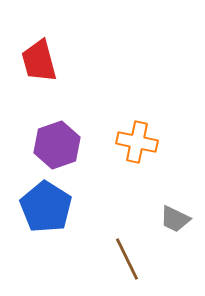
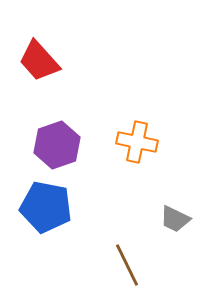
red trapezoid: rotated 27 degrees counterclockwise
blue pentagon: rotated 21 degrees counterclockwise
brown line: moved 6 px down
